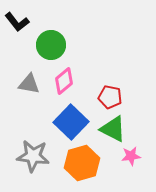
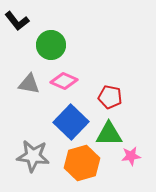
black L-shape: moved 1 px up
pink diamond: rotated 64 degrees clockwise
green triangle: moved 4 px left, 5 px down; rotated 28 degrees counterclockwise
